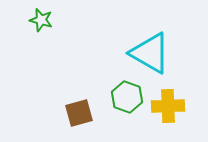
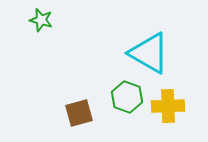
cyan triangle: moved 1 px left
